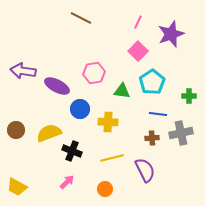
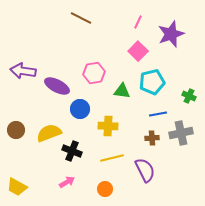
cyan pentagon: rotated 20 degrees clockwise
green cross: rotated 24 degrees clockwise
blue line: rotated 18 degrees counterclockwise
yellow cross: moved 4 px down
pink arrow: rotated 14 degrees clockwise
